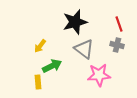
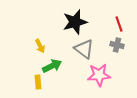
yellow arrow: rotated 64 degrees counterclockwise
